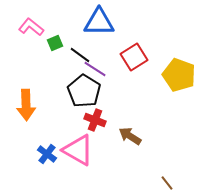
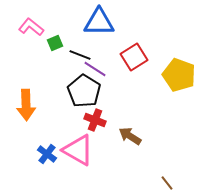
black line: rotated 15 degrees counterclockwise
